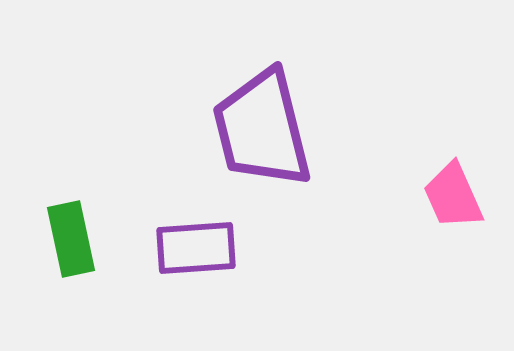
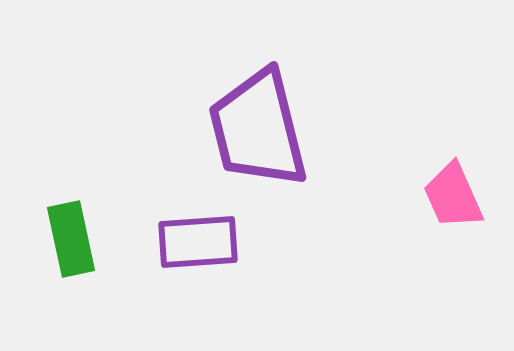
purple trapezoid: moved 4 px left
purple rectangle: moved 2 px right, 6 px up
